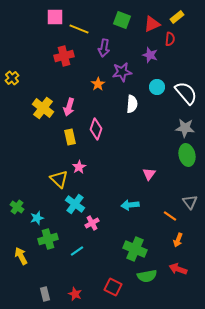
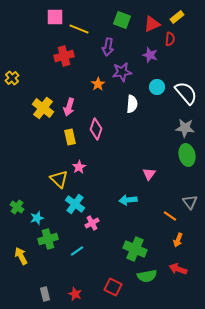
purple arrow at (104, 48): moved 4 px right, 1 px up
cyan arrow at (130, 205): moved 2 px left, 5 px up
